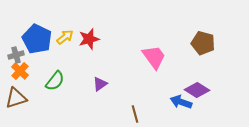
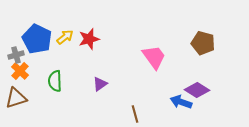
green semicircle: rotated 140 degrees clockwise
